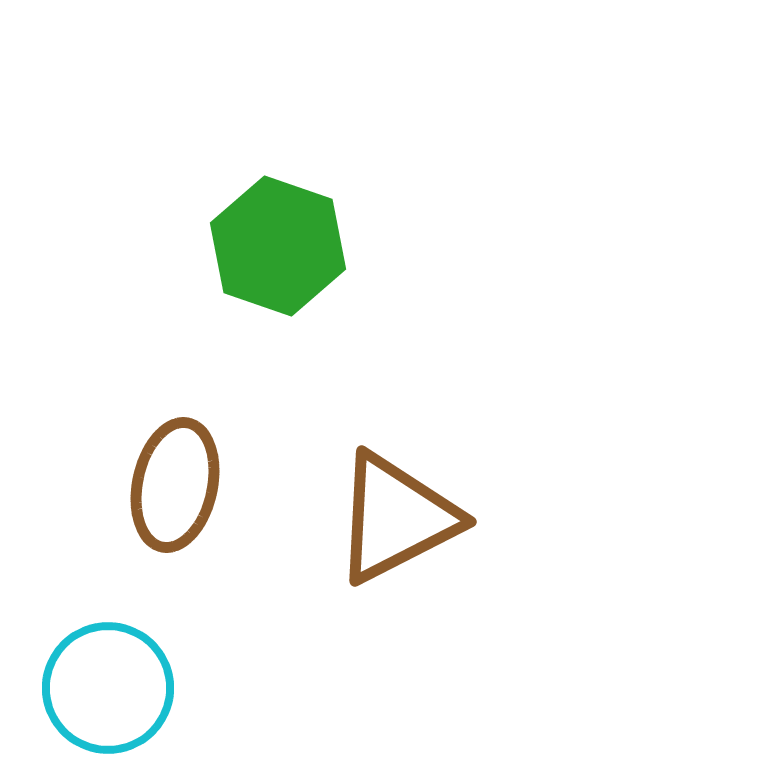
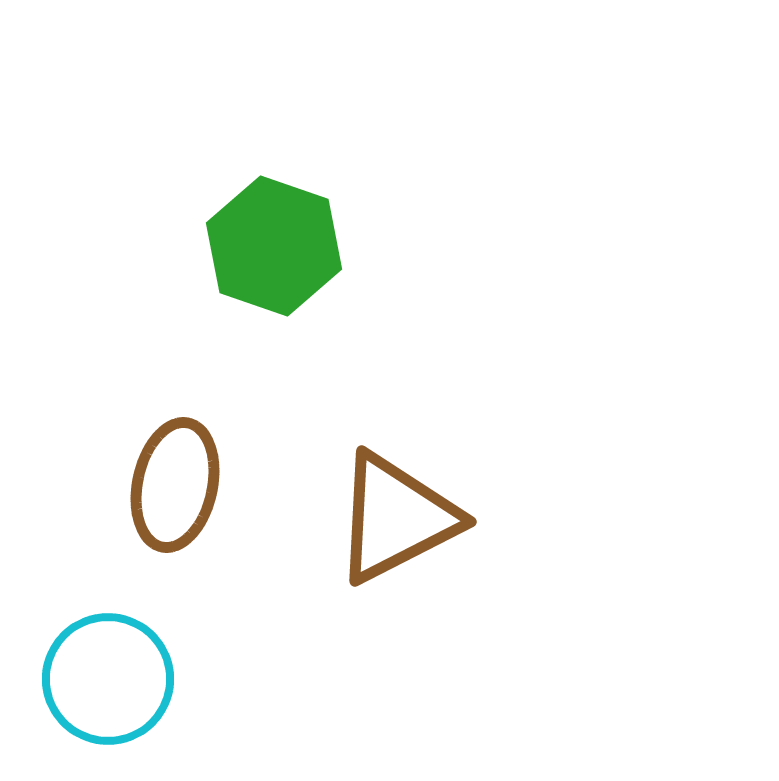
green hexagon: moved 4 px left
cyan circle: moved 9 px up
